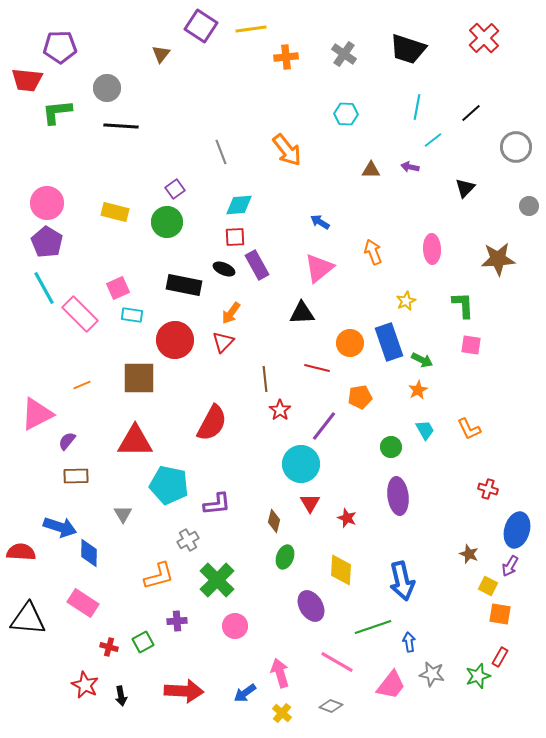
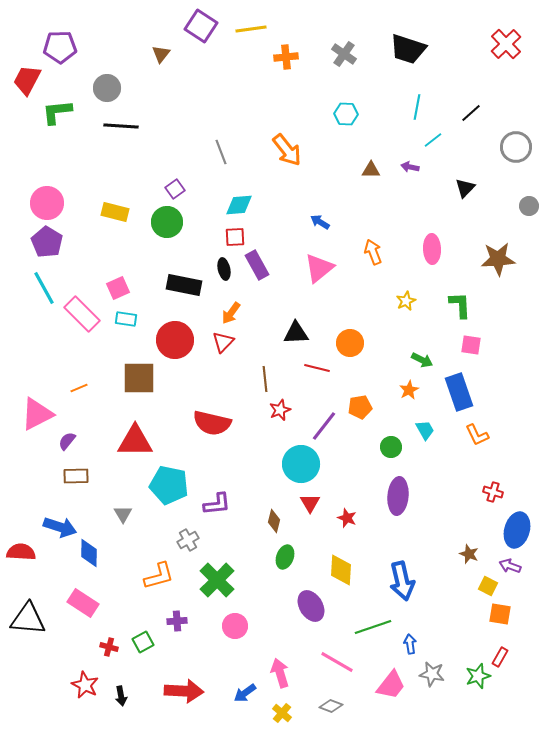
red cross at (484, 38): moved 22 px right, 6 px down
red trapezoid at (27, 80): rotated 112 degrees clockwise
black ellipse at (224, 269): rotated 55 degrees clockwise
green L-shape at (463, 305): moved 3 px left
black triangle at (302, 313): moved 6 px left, 20 px down
pink rectangle at (80, 314): moved 2 px right
cyan rectangle at (132, 315): moved 6 px left, 4 px down
blue rectangle at (389, 342): moved 70 px right, 50 px down
orange line at (82, 385): moved 3 px left, 3 px down
orange star at (418, 390): moved 9 px left
orange pentagon at (360, 397): moved 10 px down
red star at (280, 410): rotated 15 degrees clockwise
red semicircle at (212, 423): rotated 75 degrees clockwise
orange L-shape at (469, 429): moved 8 px right, 6 px down
red cross at (488, 489): moved 5 px right, 3 px down
purple ellipse at (398, 496): rotated 12 degrees clockwise
purple arrow at (510, 566): rotated 80 degrees clockwise
blue arrow at (409, 642): moved 1 px right, 2 px down
